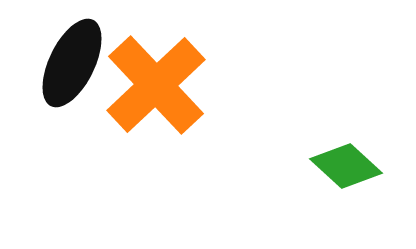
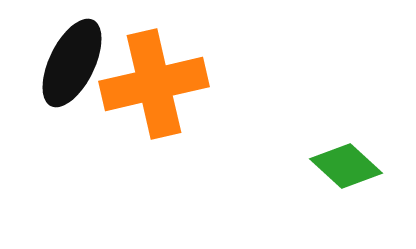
orange cross: moved 2 px left, 1 px up; rotated 30 degrees clockwise
